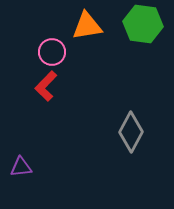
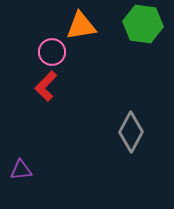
orange triangle: moved 6 px left
purple triangle: moved 3 px down
